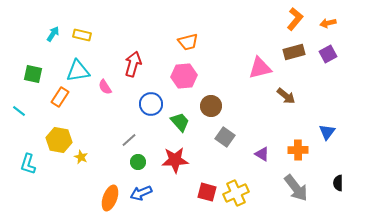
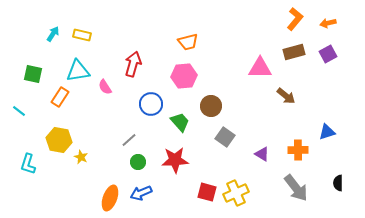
pink triangle: rotated 15 degrees clockwise
blue triangle: rotated 36 degrees clockwise
